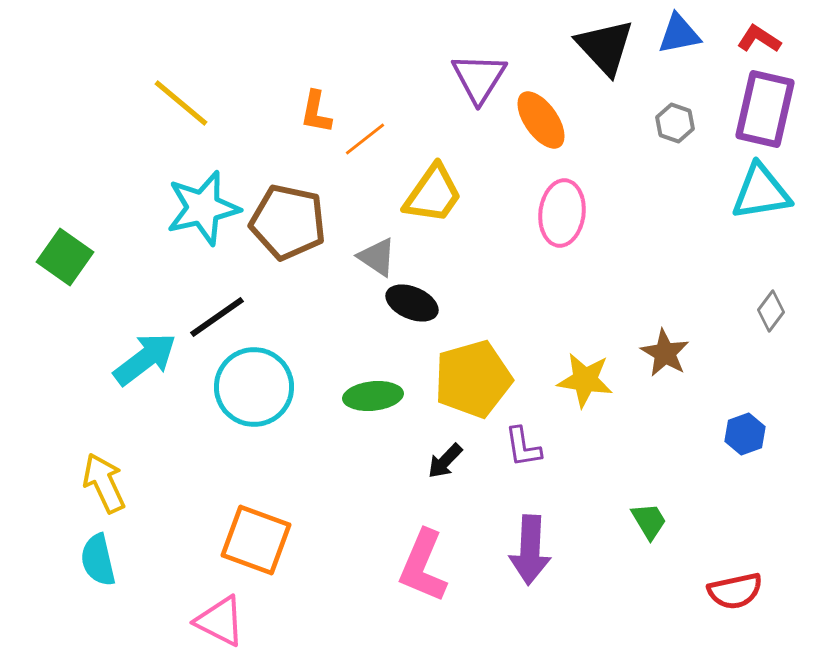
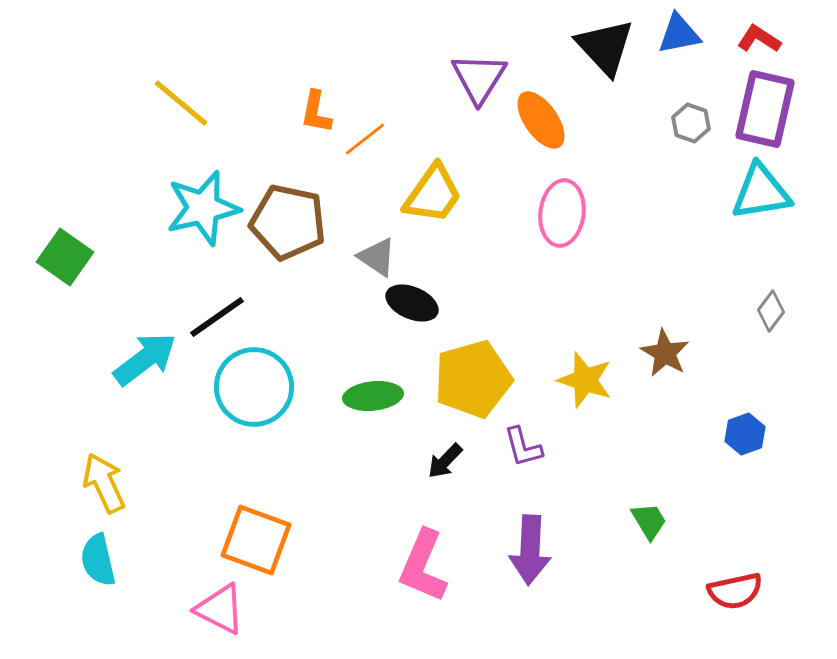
gray hexagon: moved 16 px right
yellow star: rotated 10 degrees clockwise
purple L-shape: rotated 6 degrees counterclockwise
pink triangle: moved 12 px up
